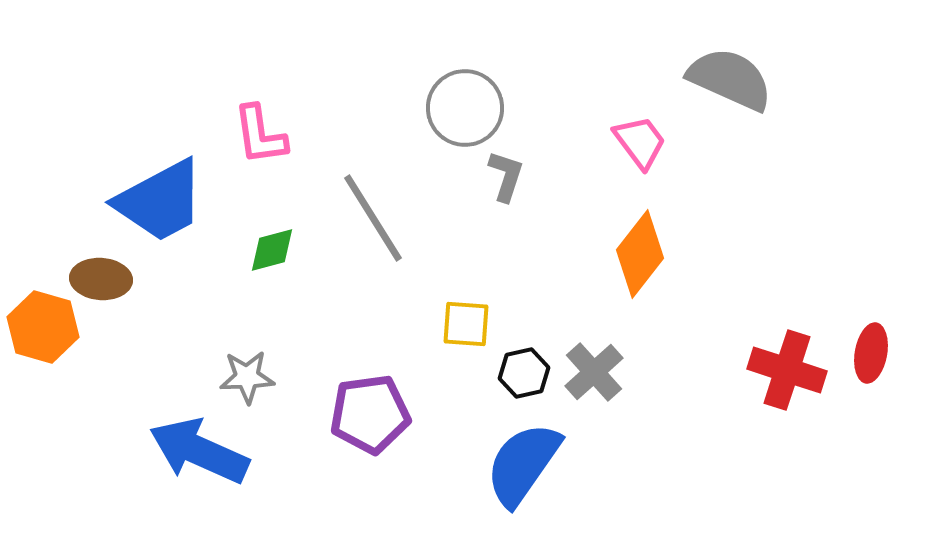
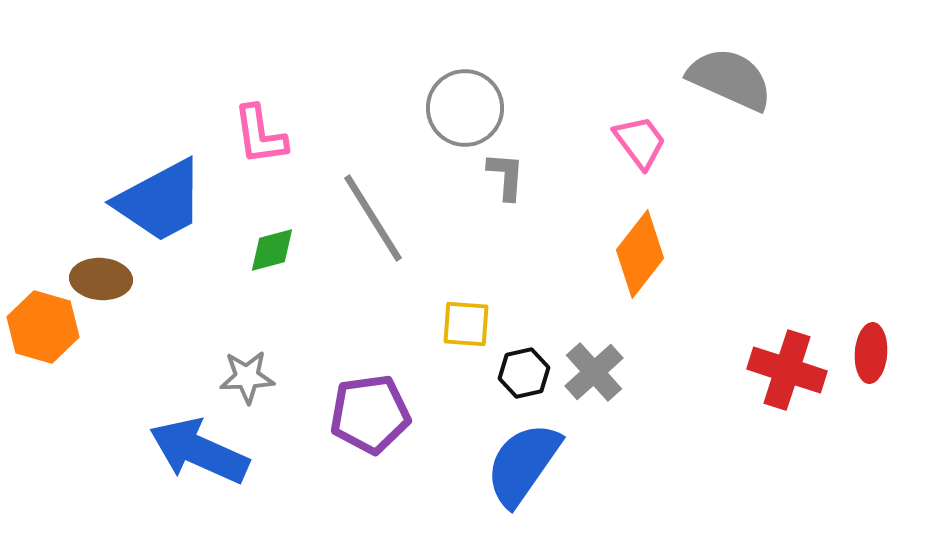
gray L-shape: rotated 14 degrees counterclockwise
red ellipse: rotated 6 degrees counterclockwise
